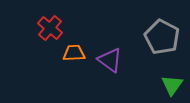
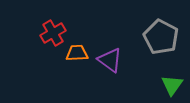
red cross: moved 3 px right, 5 px down; rotated 20 degrees clockwise
gray pentagon: moved 1 px left
orange trapezoid: moved 3 px right
